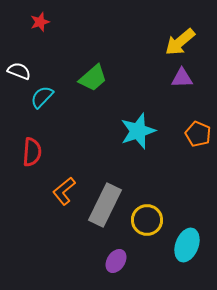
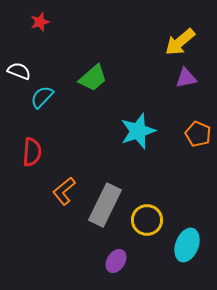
purple triangle: moved 4 px right; rotated 10 degrees counterclockwise
